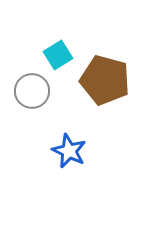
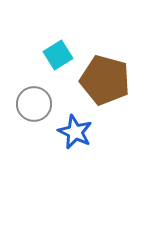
gray circle: moved 2 px right, 13 px down
blue star: moved 6 px right, 19 px up
